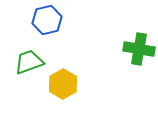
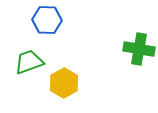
blue hexagon: rotated 16 degrees clockwise
yellow hexagon: moved 1 px right, 1 px up
